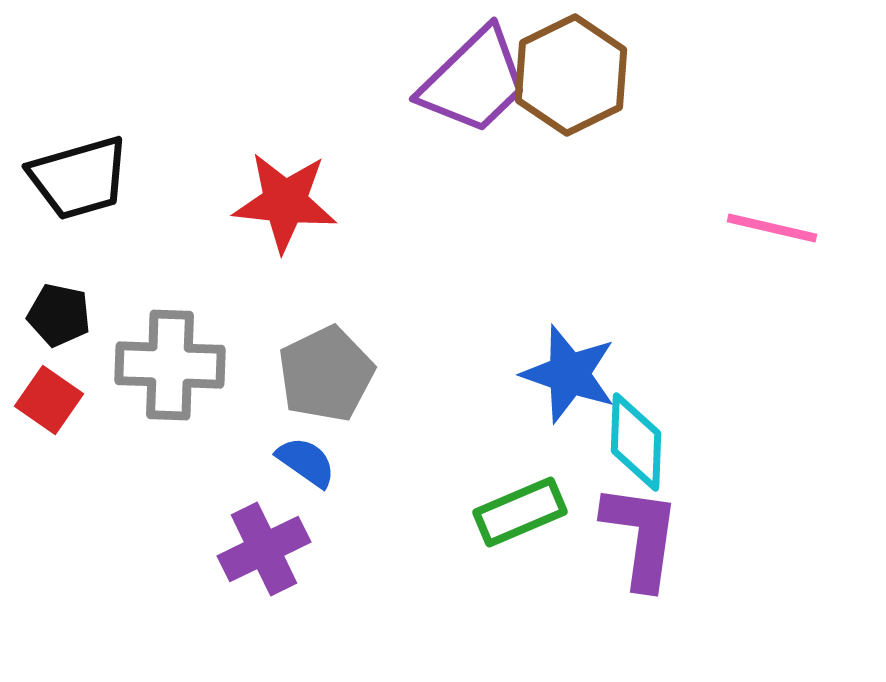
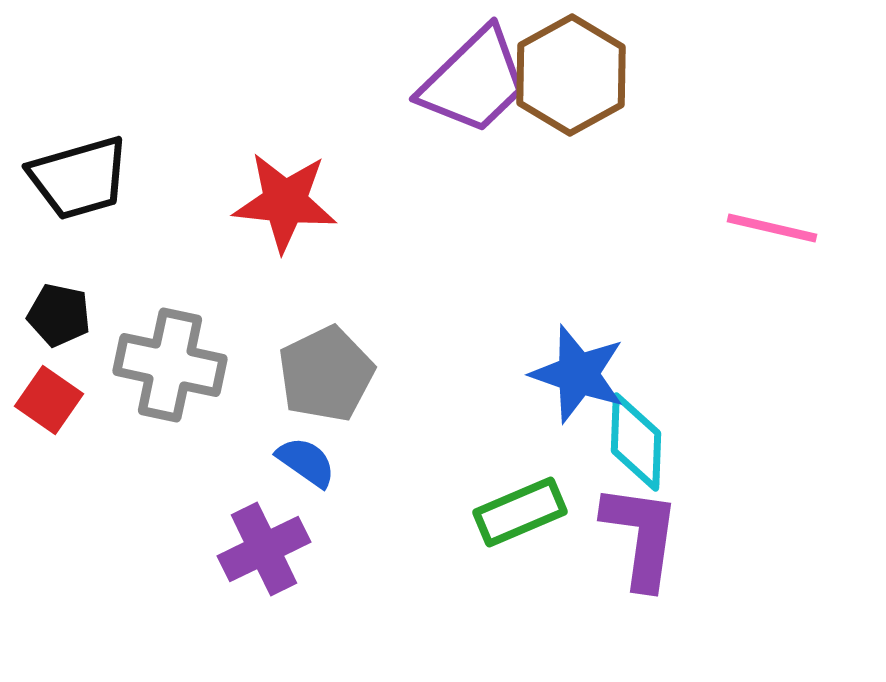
brown hexagon: rotated 3 degrees counterclockwise
gray cross: rotated 10 degrees clockwise
blue star: moved 9 px right
